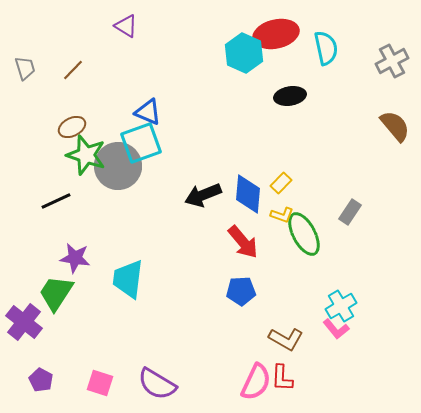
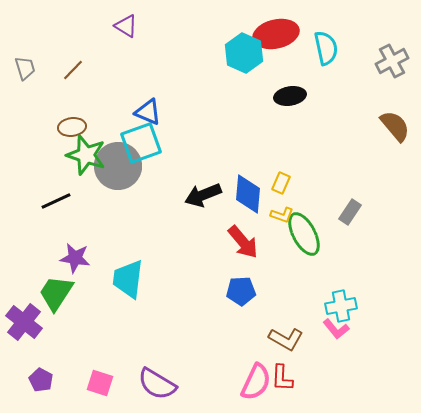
brown ellipse: rotated 20 degrees clockwise
yellow rectangle: rotated 20 degrees counterclockwise
cyan cross: rotated 20 degrees clockwise
